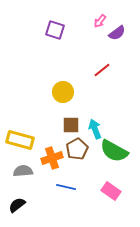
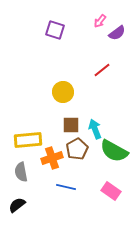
yellow rectangle: moved 8 px right; rotated 20 degrees counterclockwise
gray semicircle: moved 2 px left, 1 px down; rotated 96 degrees counterclockwise
